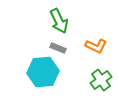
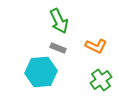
cyan hexagon: moved 2 px left
